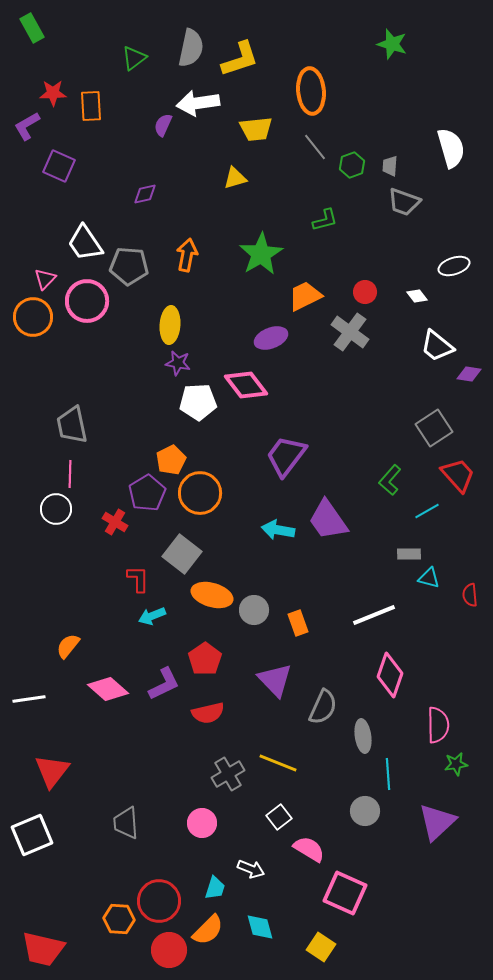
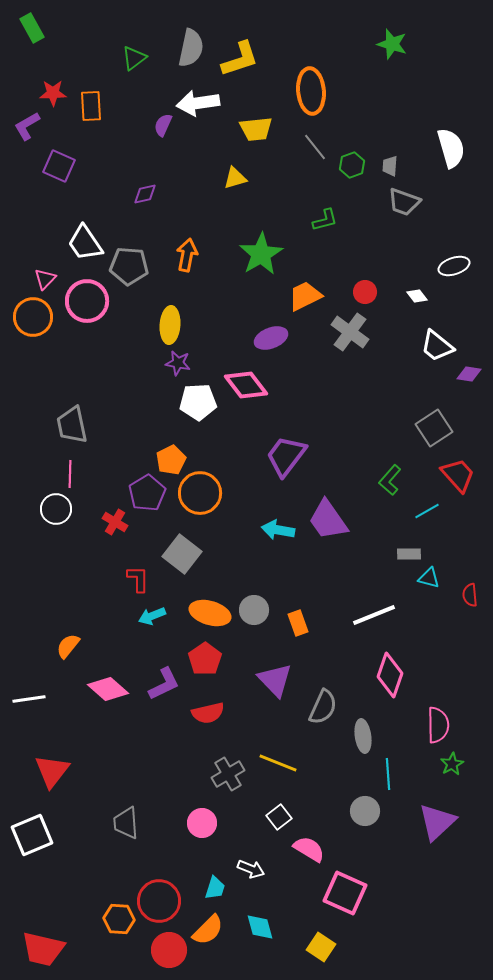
orange ellipse at (212, 595): moved 2 px left, 18 px down
green star at (456, 764): moved 4 px left; rotated 20 degrees counterclockwise
